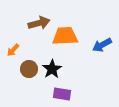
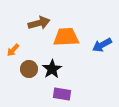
orange trapezoid: moved 1 px right, 1 px down
